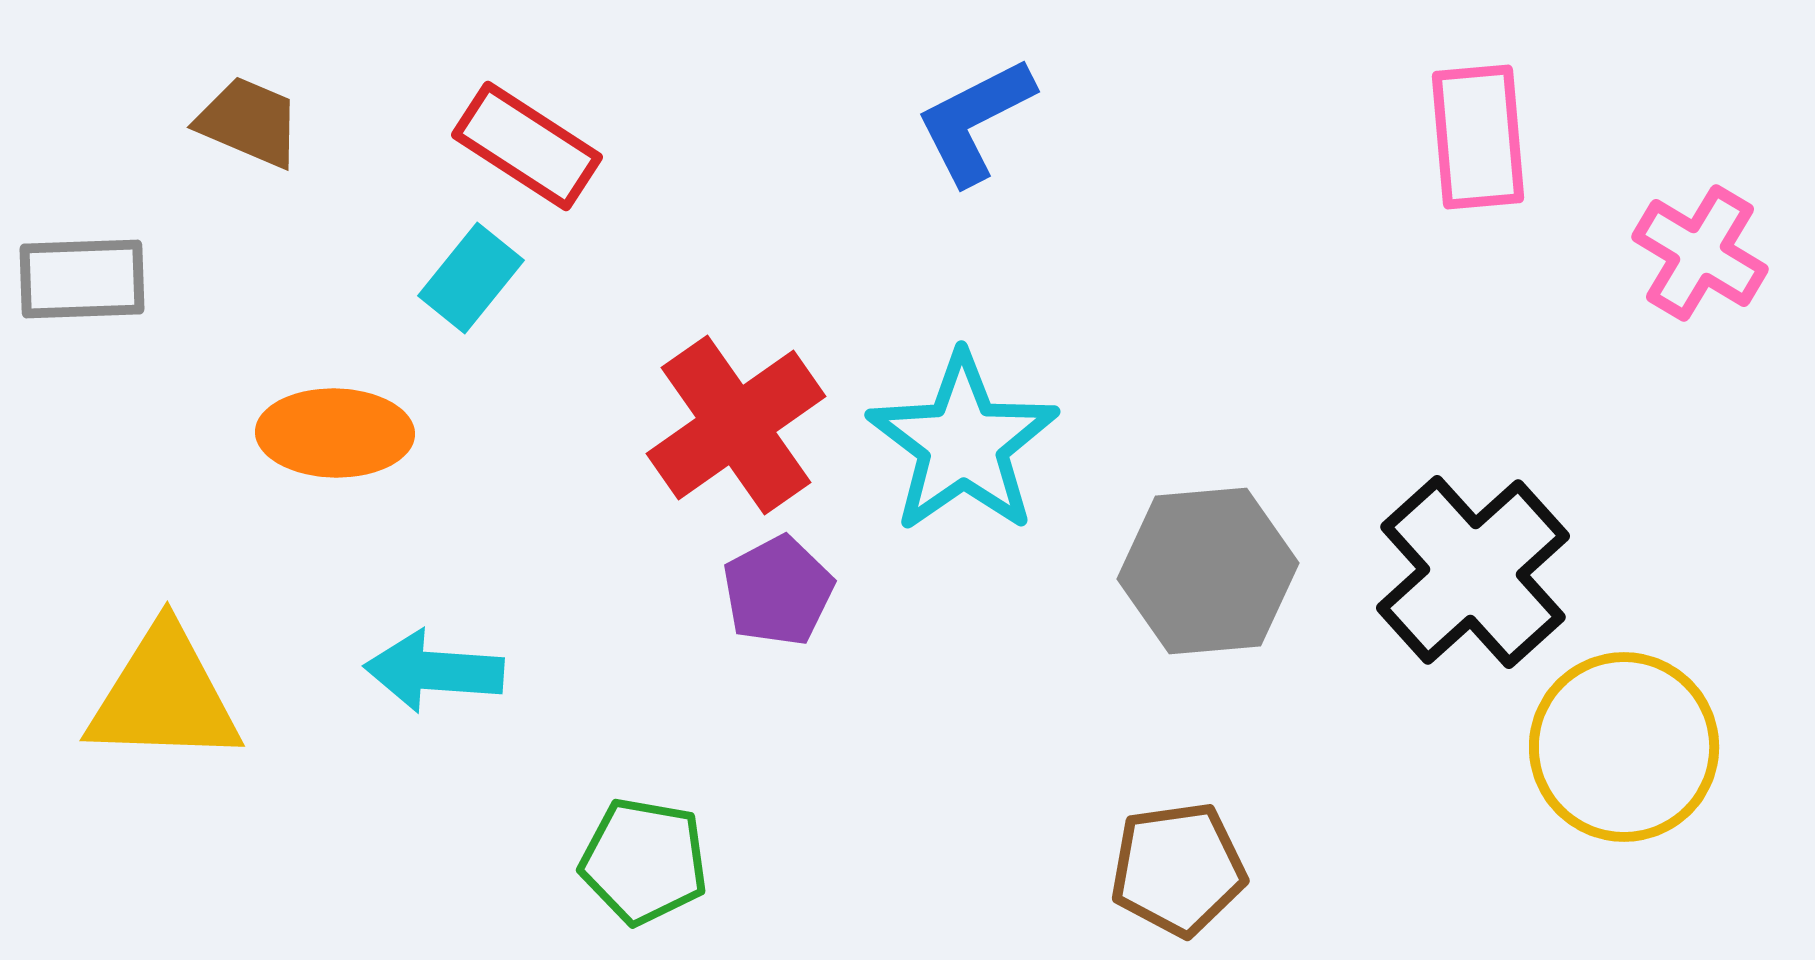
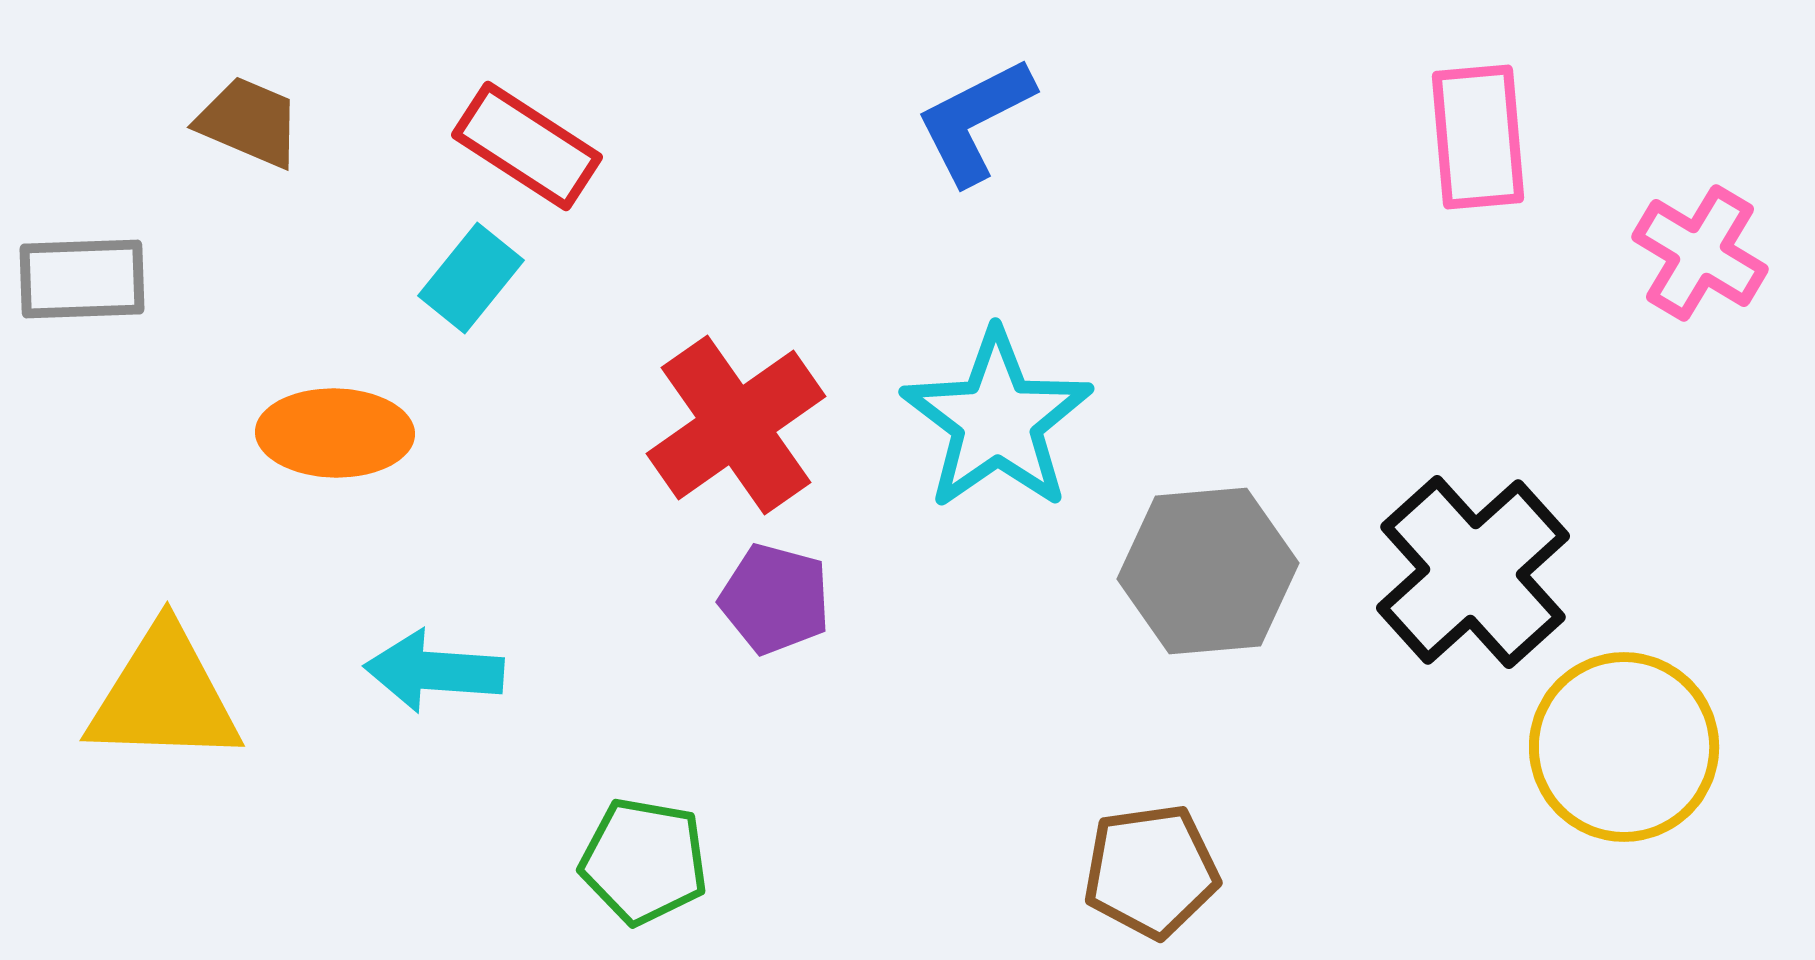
cyan star: moved 34 px right, 23 px up
purple pentagon: moved 3 px left, 8 px down; rotated 29 degrees counterclockwise
brown pentagon: moved 27 px left, 2 px down
